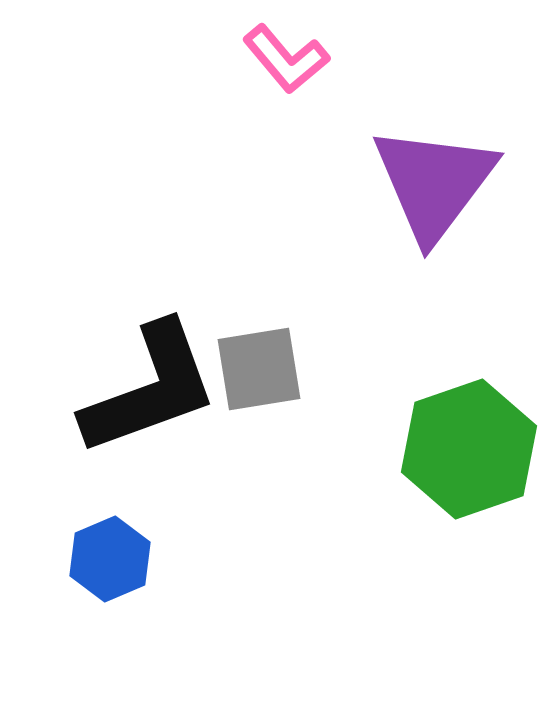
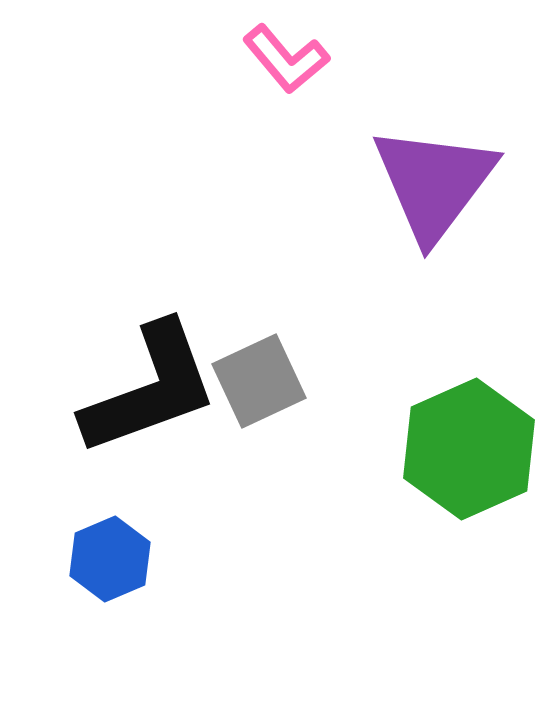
gray square: moved 12 px down; rotated 16 degrees counterclockwise
green hexagon: rotated 5 degrees counterclockwise
